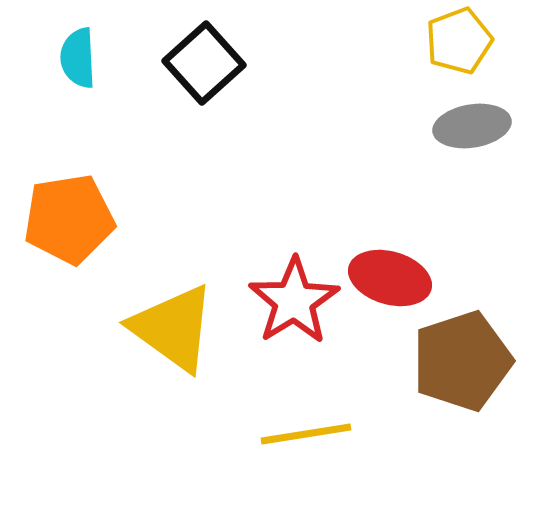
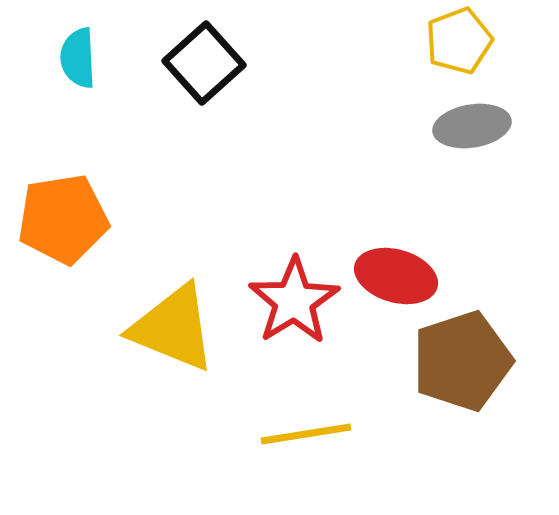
orange pentagon: moved 6 px left
red ellipse: moved 6 px right, 2 px up
yellow triangle: rotated 14 degrees counterclockwise
